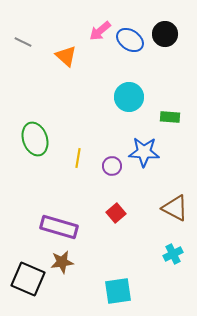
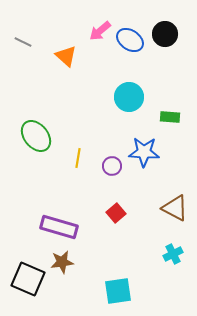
green ellipse: moved 1 px right, 3 px up; rotated 20 degrees counterclockwise
